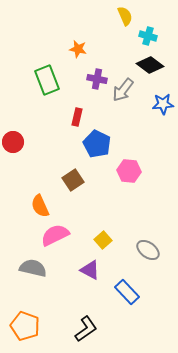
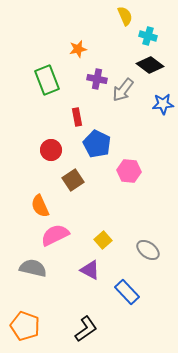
orange star: rotated 24 degrees counterclockwise
red rectangle: rotated 24 degrees counterclockwise
red circle: moved 38 px right, 8 px down
